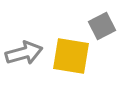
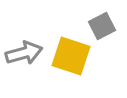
yellow square: rotated 9 degrees clockwise
